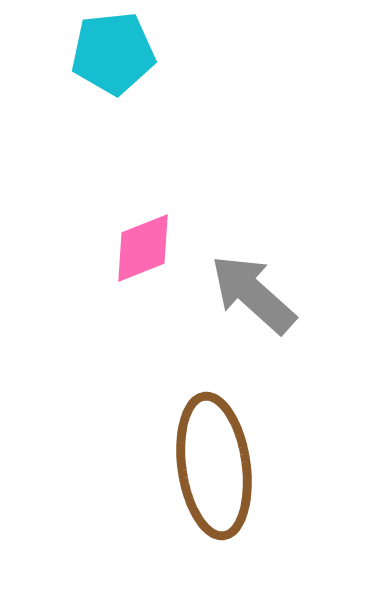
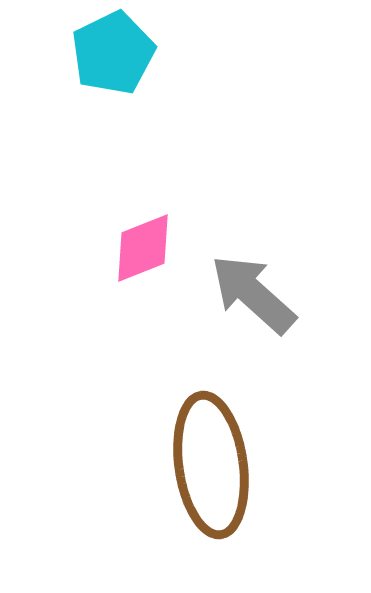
cyan pentagon: rotated 20 degrees counterclockwise
brown ellipse: moved 3 px left, 1 px up
